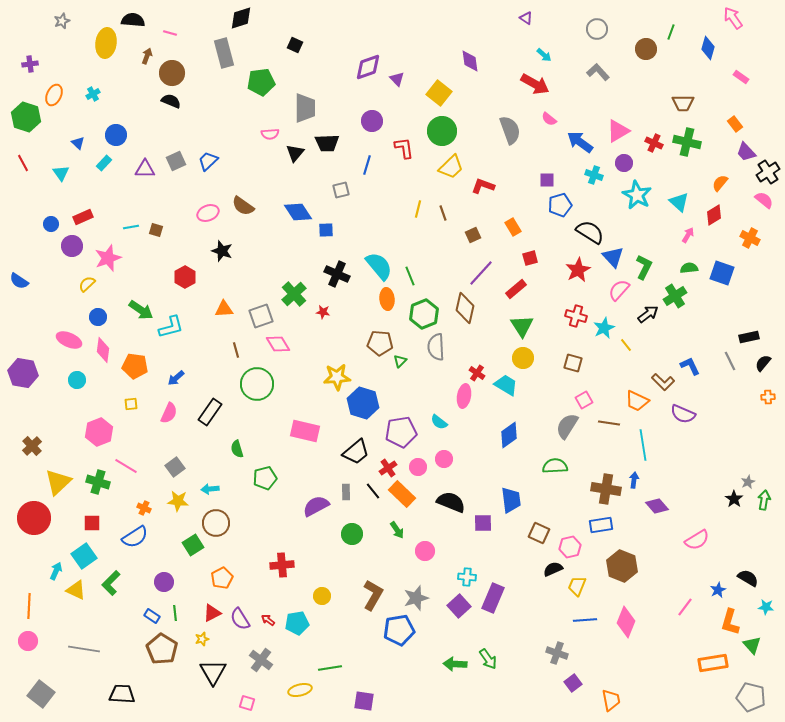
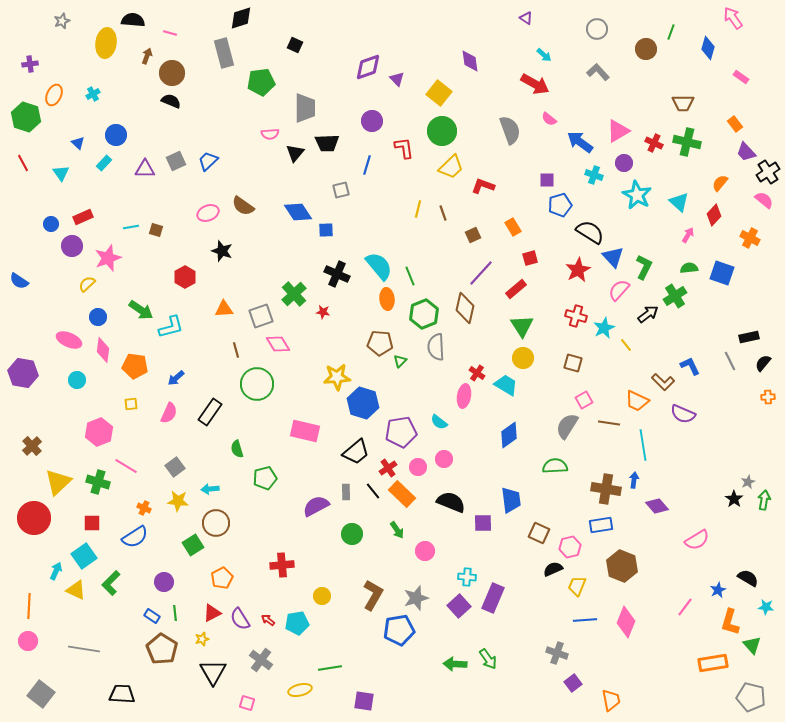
red diamond at (714, 215): rotated 15 degrees counterclockwise
